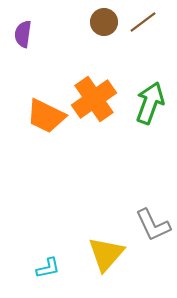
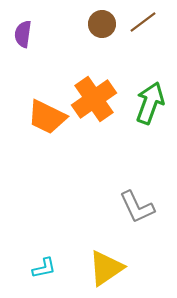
brown circle: moved 2 px left, 2 px down
orange trapezoid: moved 1 px right, 1 px down
gray L-shape: moved 16 px left, 18 px up
yellow triangle: moved 14 px down; rotated 15 degrees clockwise
cyan L-shape: moved 4 px left
